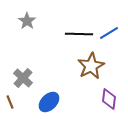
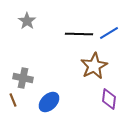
brown star: moved 3 px right
gray cross: rotated 30 degrees counterclockwise
brown line: moved 3 px right, 2 px up
